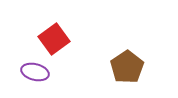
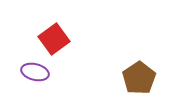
brown pentagon: moved 12 px right, 11 px down
